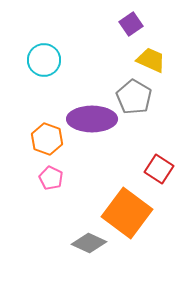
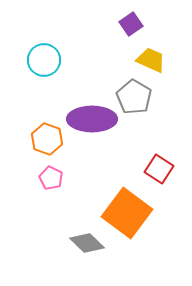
gray diamond: moved 2 px left; rotated 20 degrees clockwise
